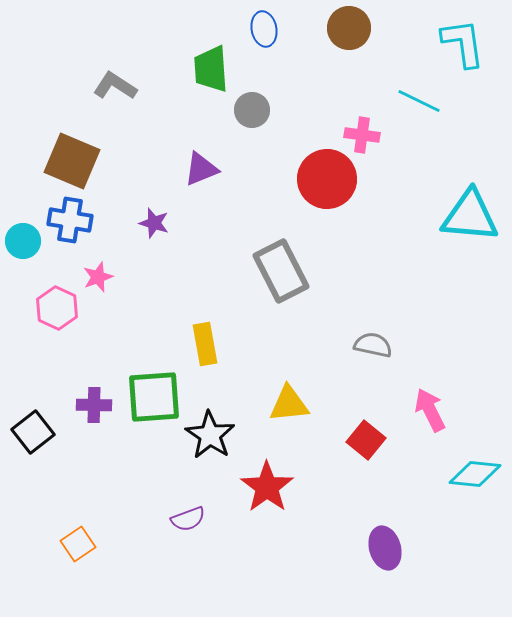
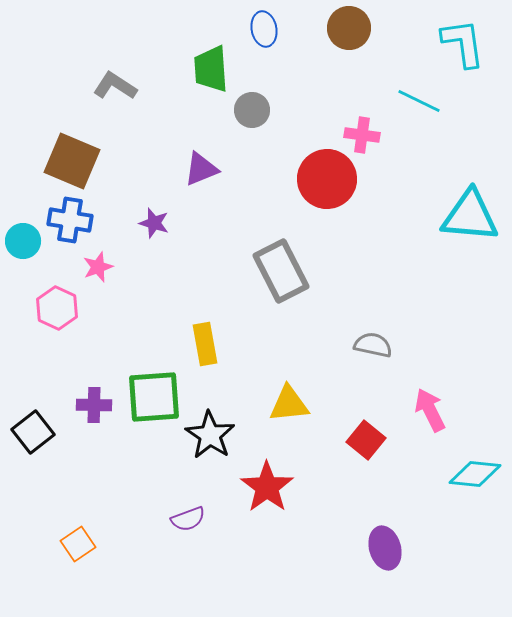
pink star: moved 10 px up
